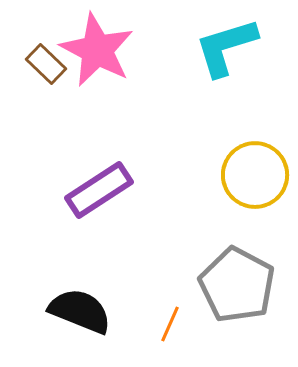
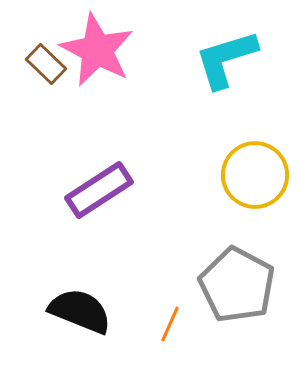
cyan L-shape: moved 12 px down
